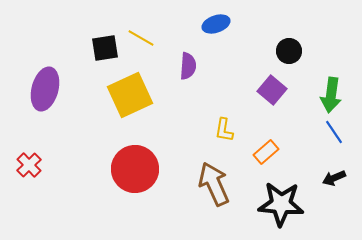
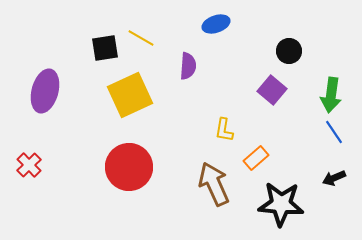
purple ellipse: moved 2 px down
orange rectangle: moved 10 px left, 6 px down
red circle: moved 6 px left, 2 px up
